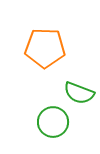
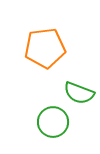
orange pentagon: rotated 9 degrees counterclockwise
